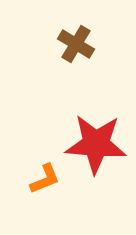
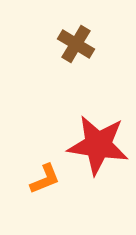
red star: moved 2 px right, 1 px down; rotated 4 degrees clockwise
